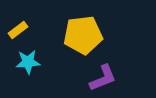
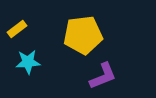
yellow rectangle: moved 1 px left, 1 px up
purple L-shape: moved 2 px up
